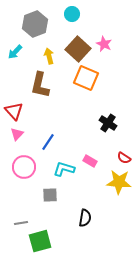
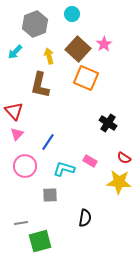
pink star: rotated 14 degrees clockwise
pink circle: moved 1 px right, 1 px up
